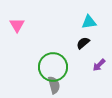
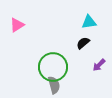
pink triangle: rotated 28 degrees clockwise
